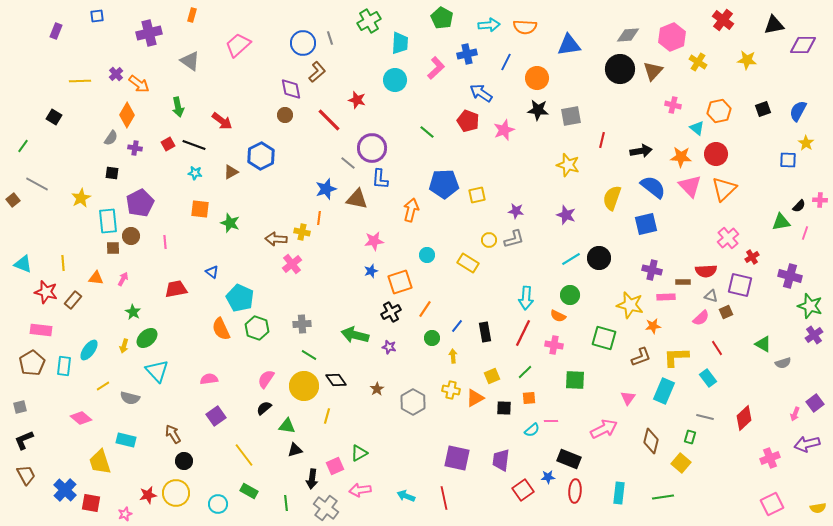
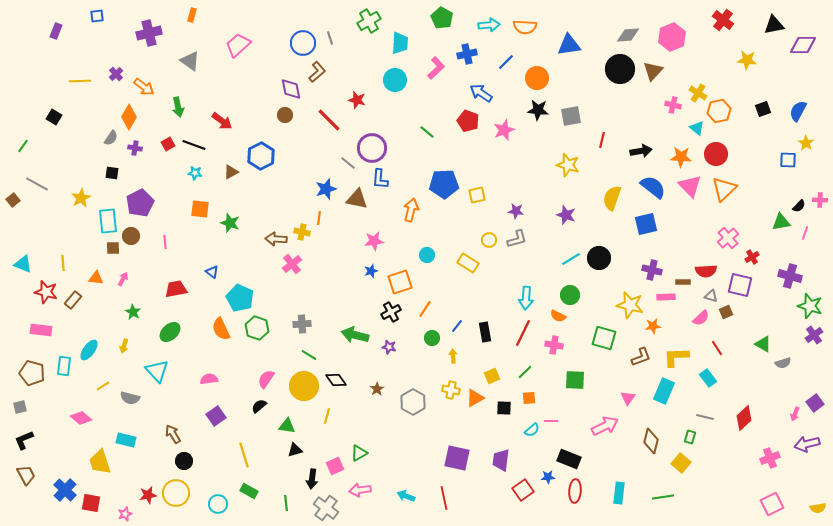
blue line at (506, 62): rotated 18 degrees clockwise
yellow cross at (698, 62): moved 31 px down
orange arrow at (139, 84): moved 5 px right, 3 px down
orange diamond at (127, 115): moved 2 px right, 2 px down
gray L-shape at (514, 239): moved 3 px right
green ellipse at (147, 338): moved 23 px right, 6 px up
brown pentagon at (32, 363): moved 10 px down; rotated 25 degrees counterclockwise
black semicircle at (264, 408): moved 5 px left, 2 px up
pink arrow at (604, 429): moved 1 px right, 3 px up
yellow line at (244, 455): rotated 20 degrees clockwise
